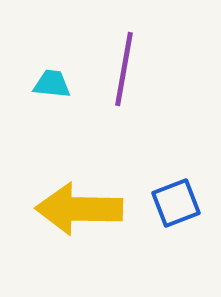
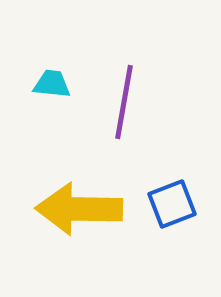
purple line: moved 33 px down
blue square: moved 4 px left, 1 px down
